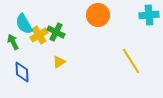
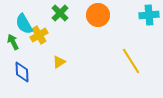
green cross: moved 4 px right, 19 px up; rotated 18 degrees clockwise
